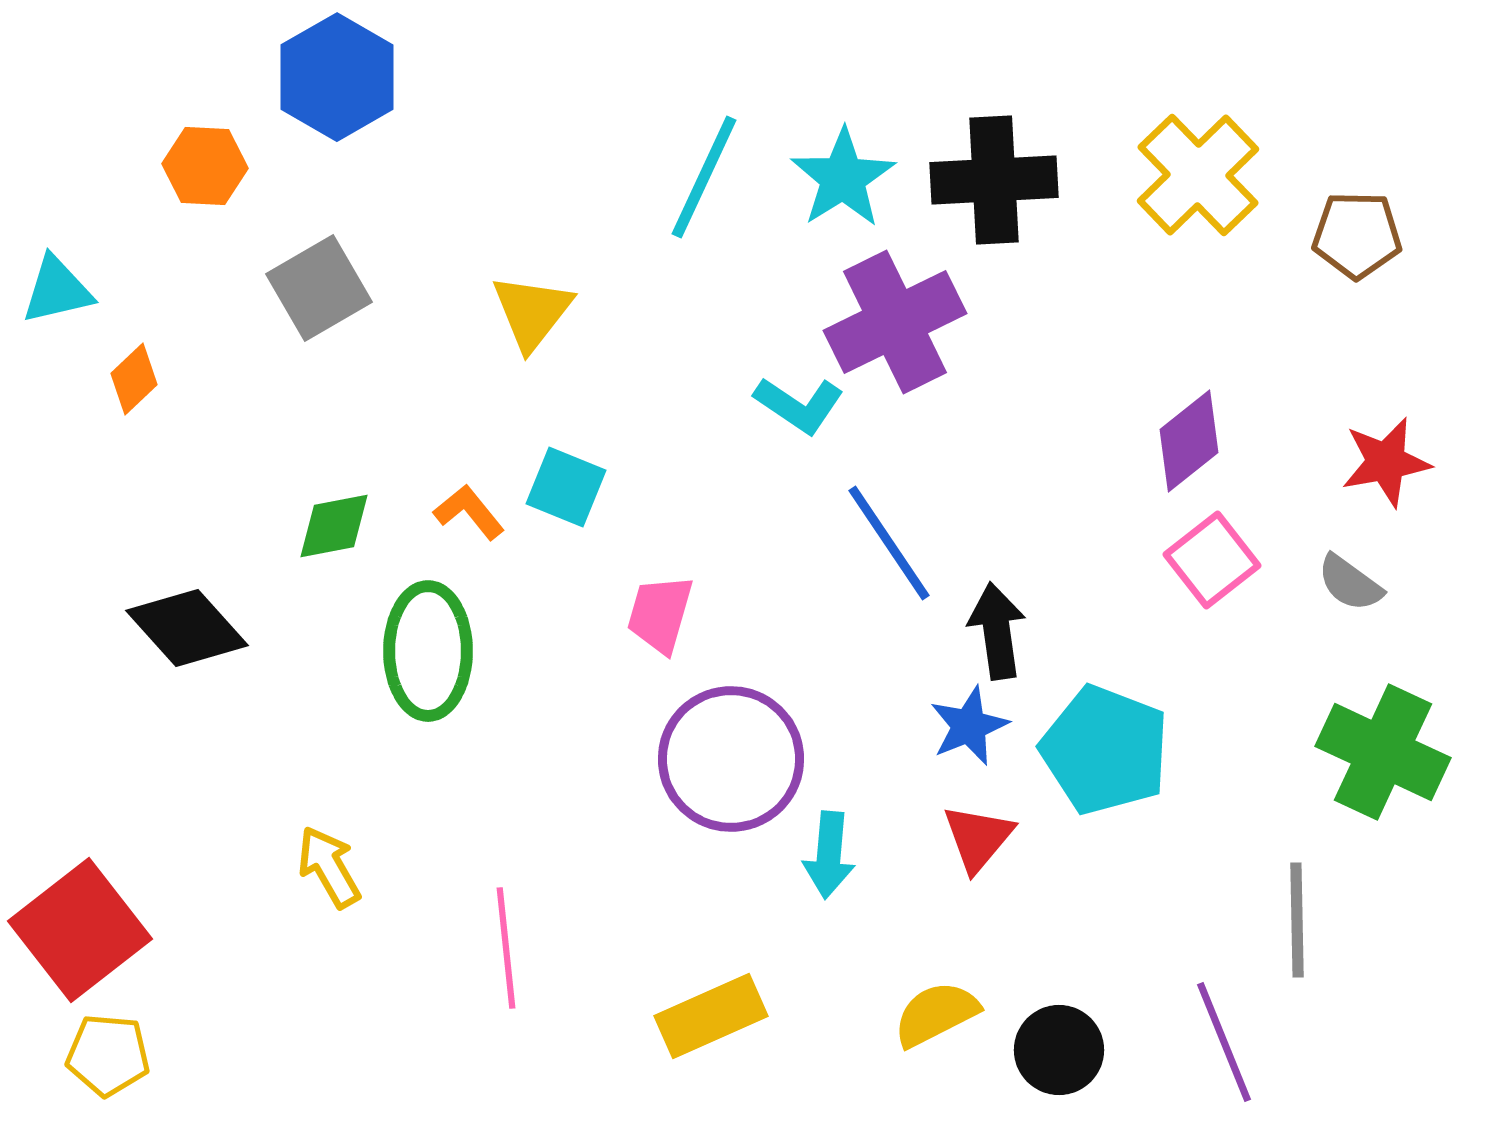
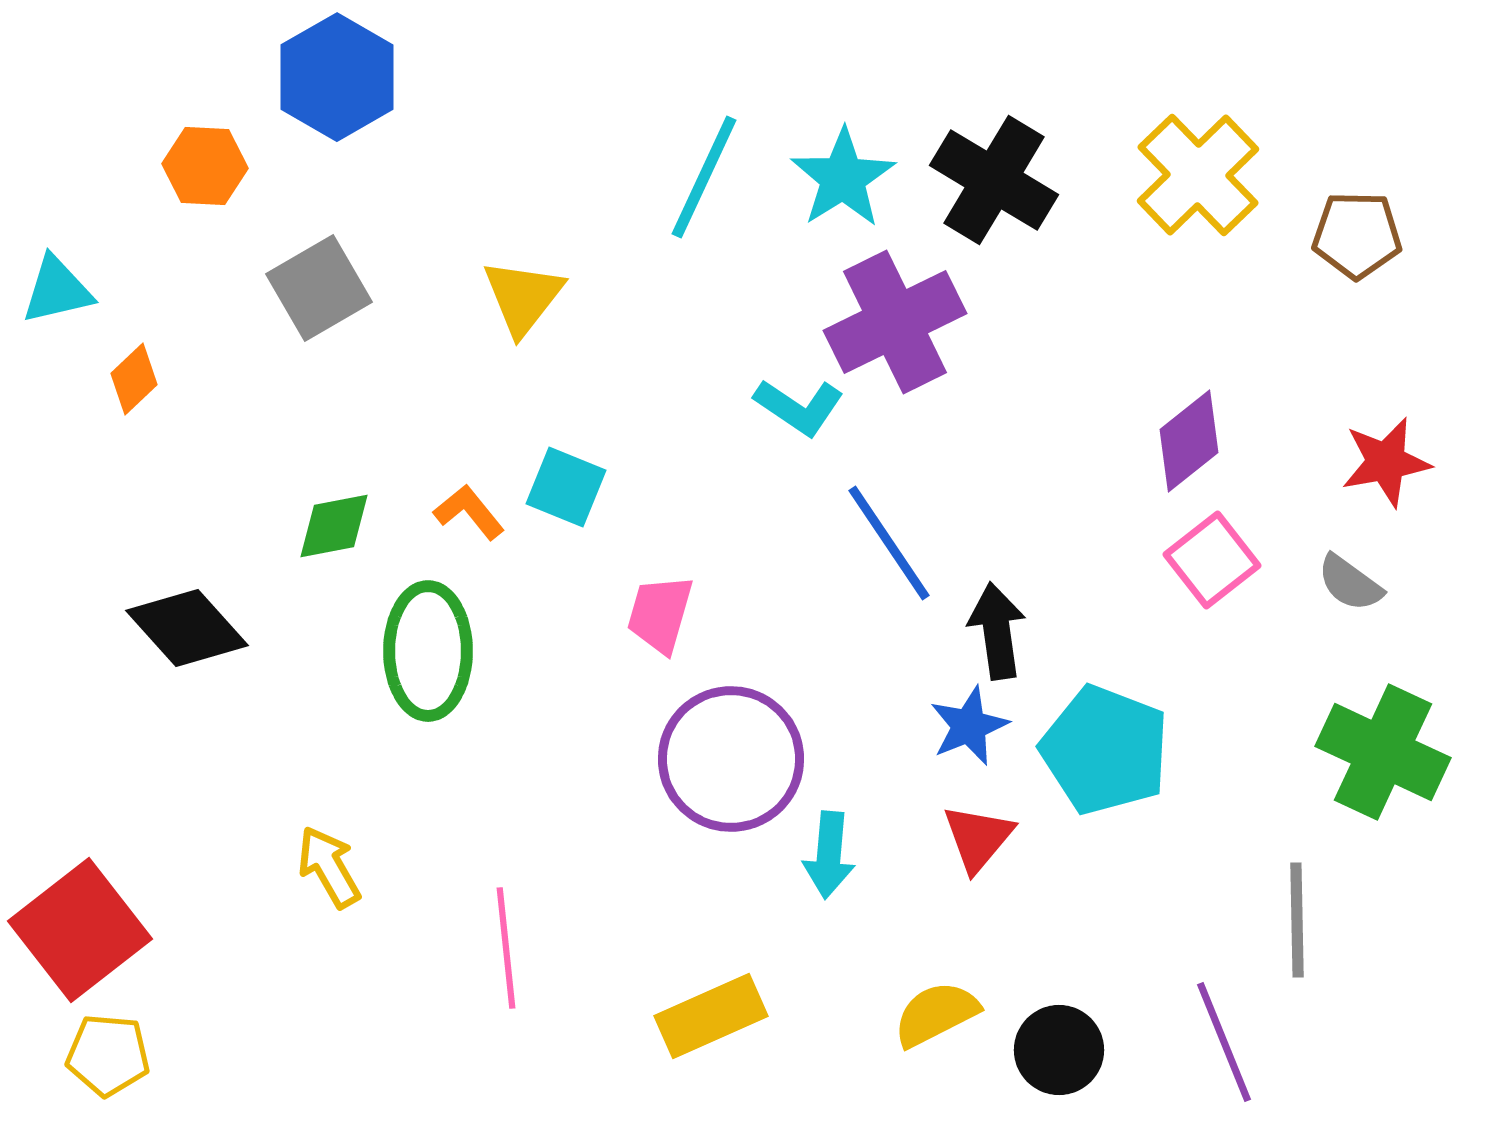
black cross: rotated 34 degrees clockwise
yellow triangle: moved 9 px left, 15 px up
cyan L-shape: moved 2 px down
